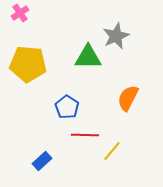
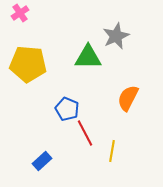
blue pentagon: moved 2 px down; rotated 10 degrees counterclockwise
red line: moved 2 px up; rotated 60 degrees clockwise
yellow line: rotated 30 degrees counterclockwise
